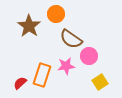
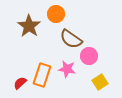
pink star: moved 1 px right, 3 px down; rotated 18 degrees clockwise
